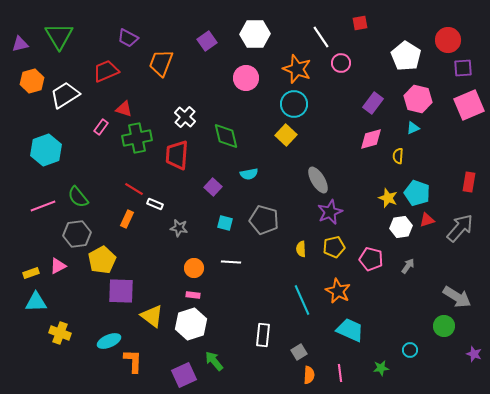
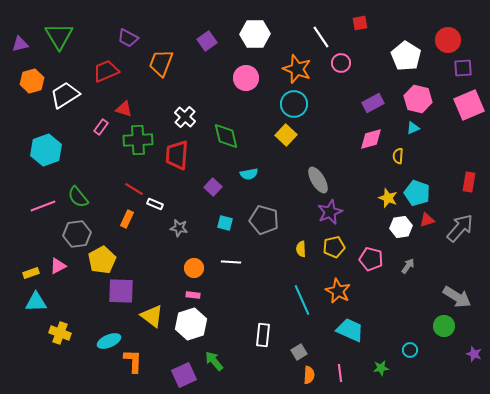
purple rectangle at (373, 103): rotated 25 degrees clockwise
green cross at (137, 138): moved 1 px right, 2 px down; rotated 8 degrees clockwise
